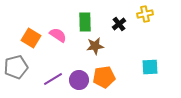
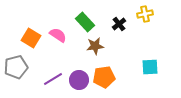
green rectangle: rotated 42 degrees counterclockwise
